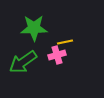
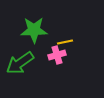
green star: moved 2 px down
green arrow: moved 3 px left, 1 px down
